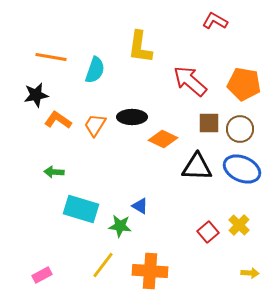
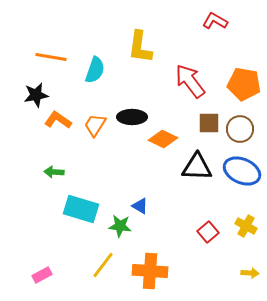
red arrow: rotated 12 degrees clockwise
blue ellipse: moved 2 px down
yellow cross: moved 7 px right, 1 px down; rotated 15 degrees counterclockwise
